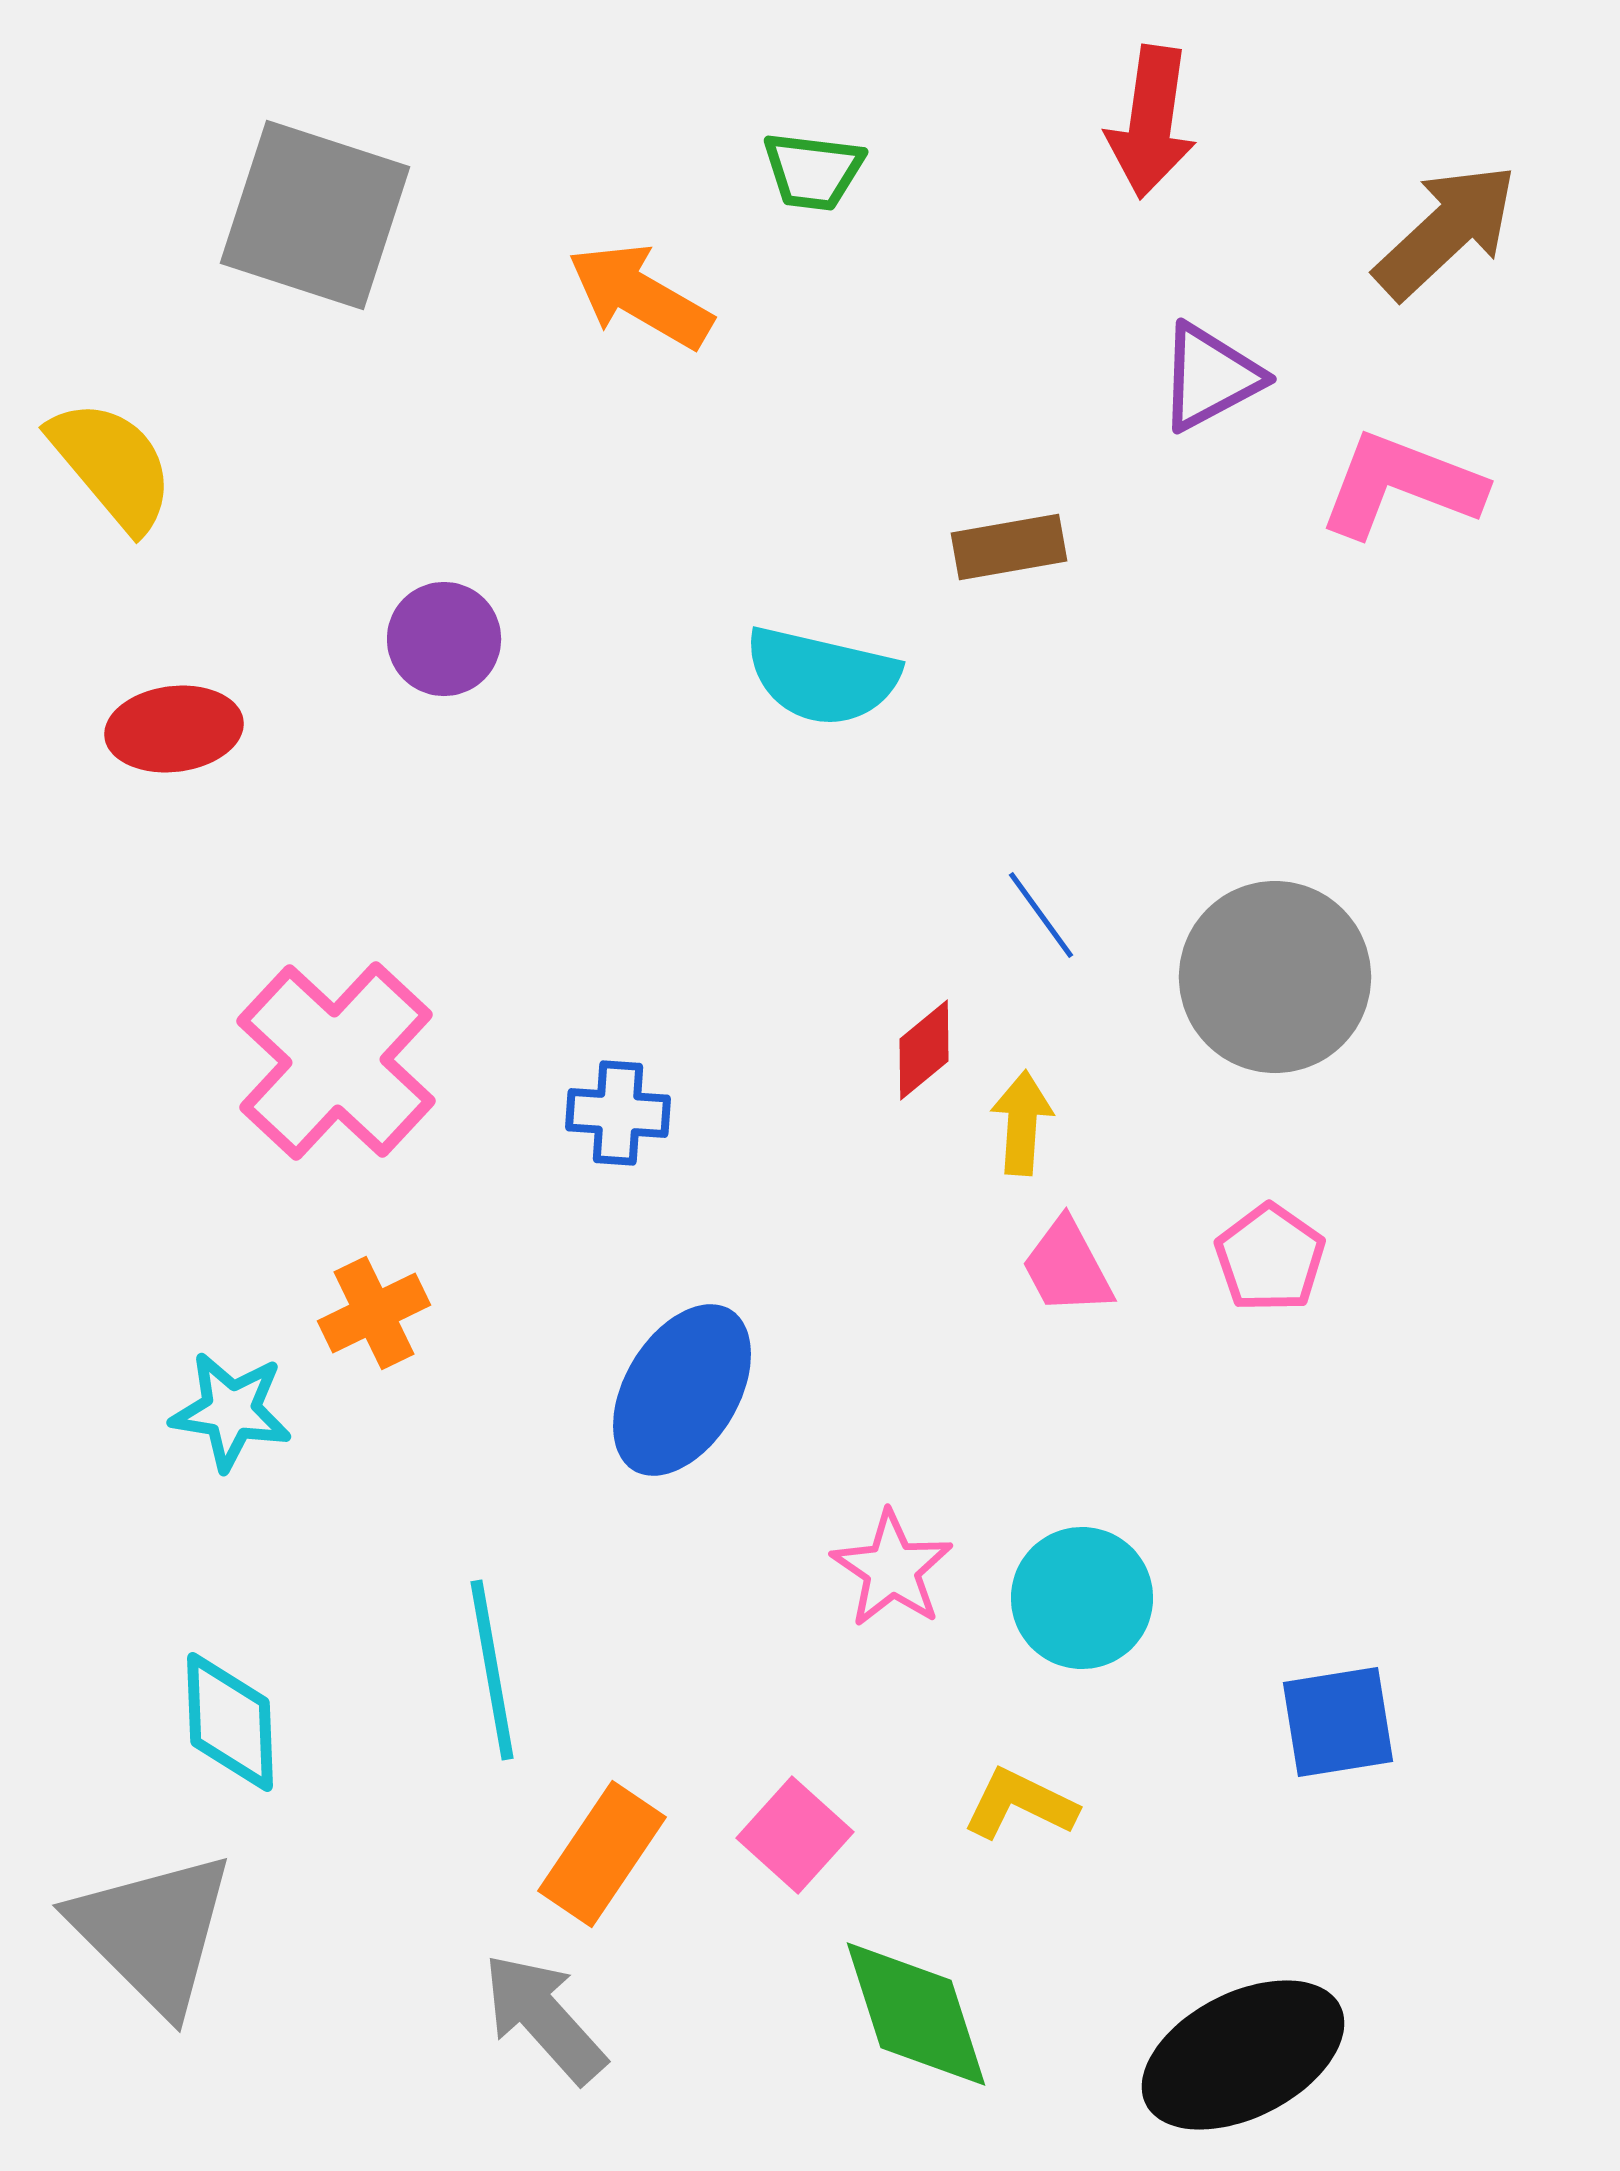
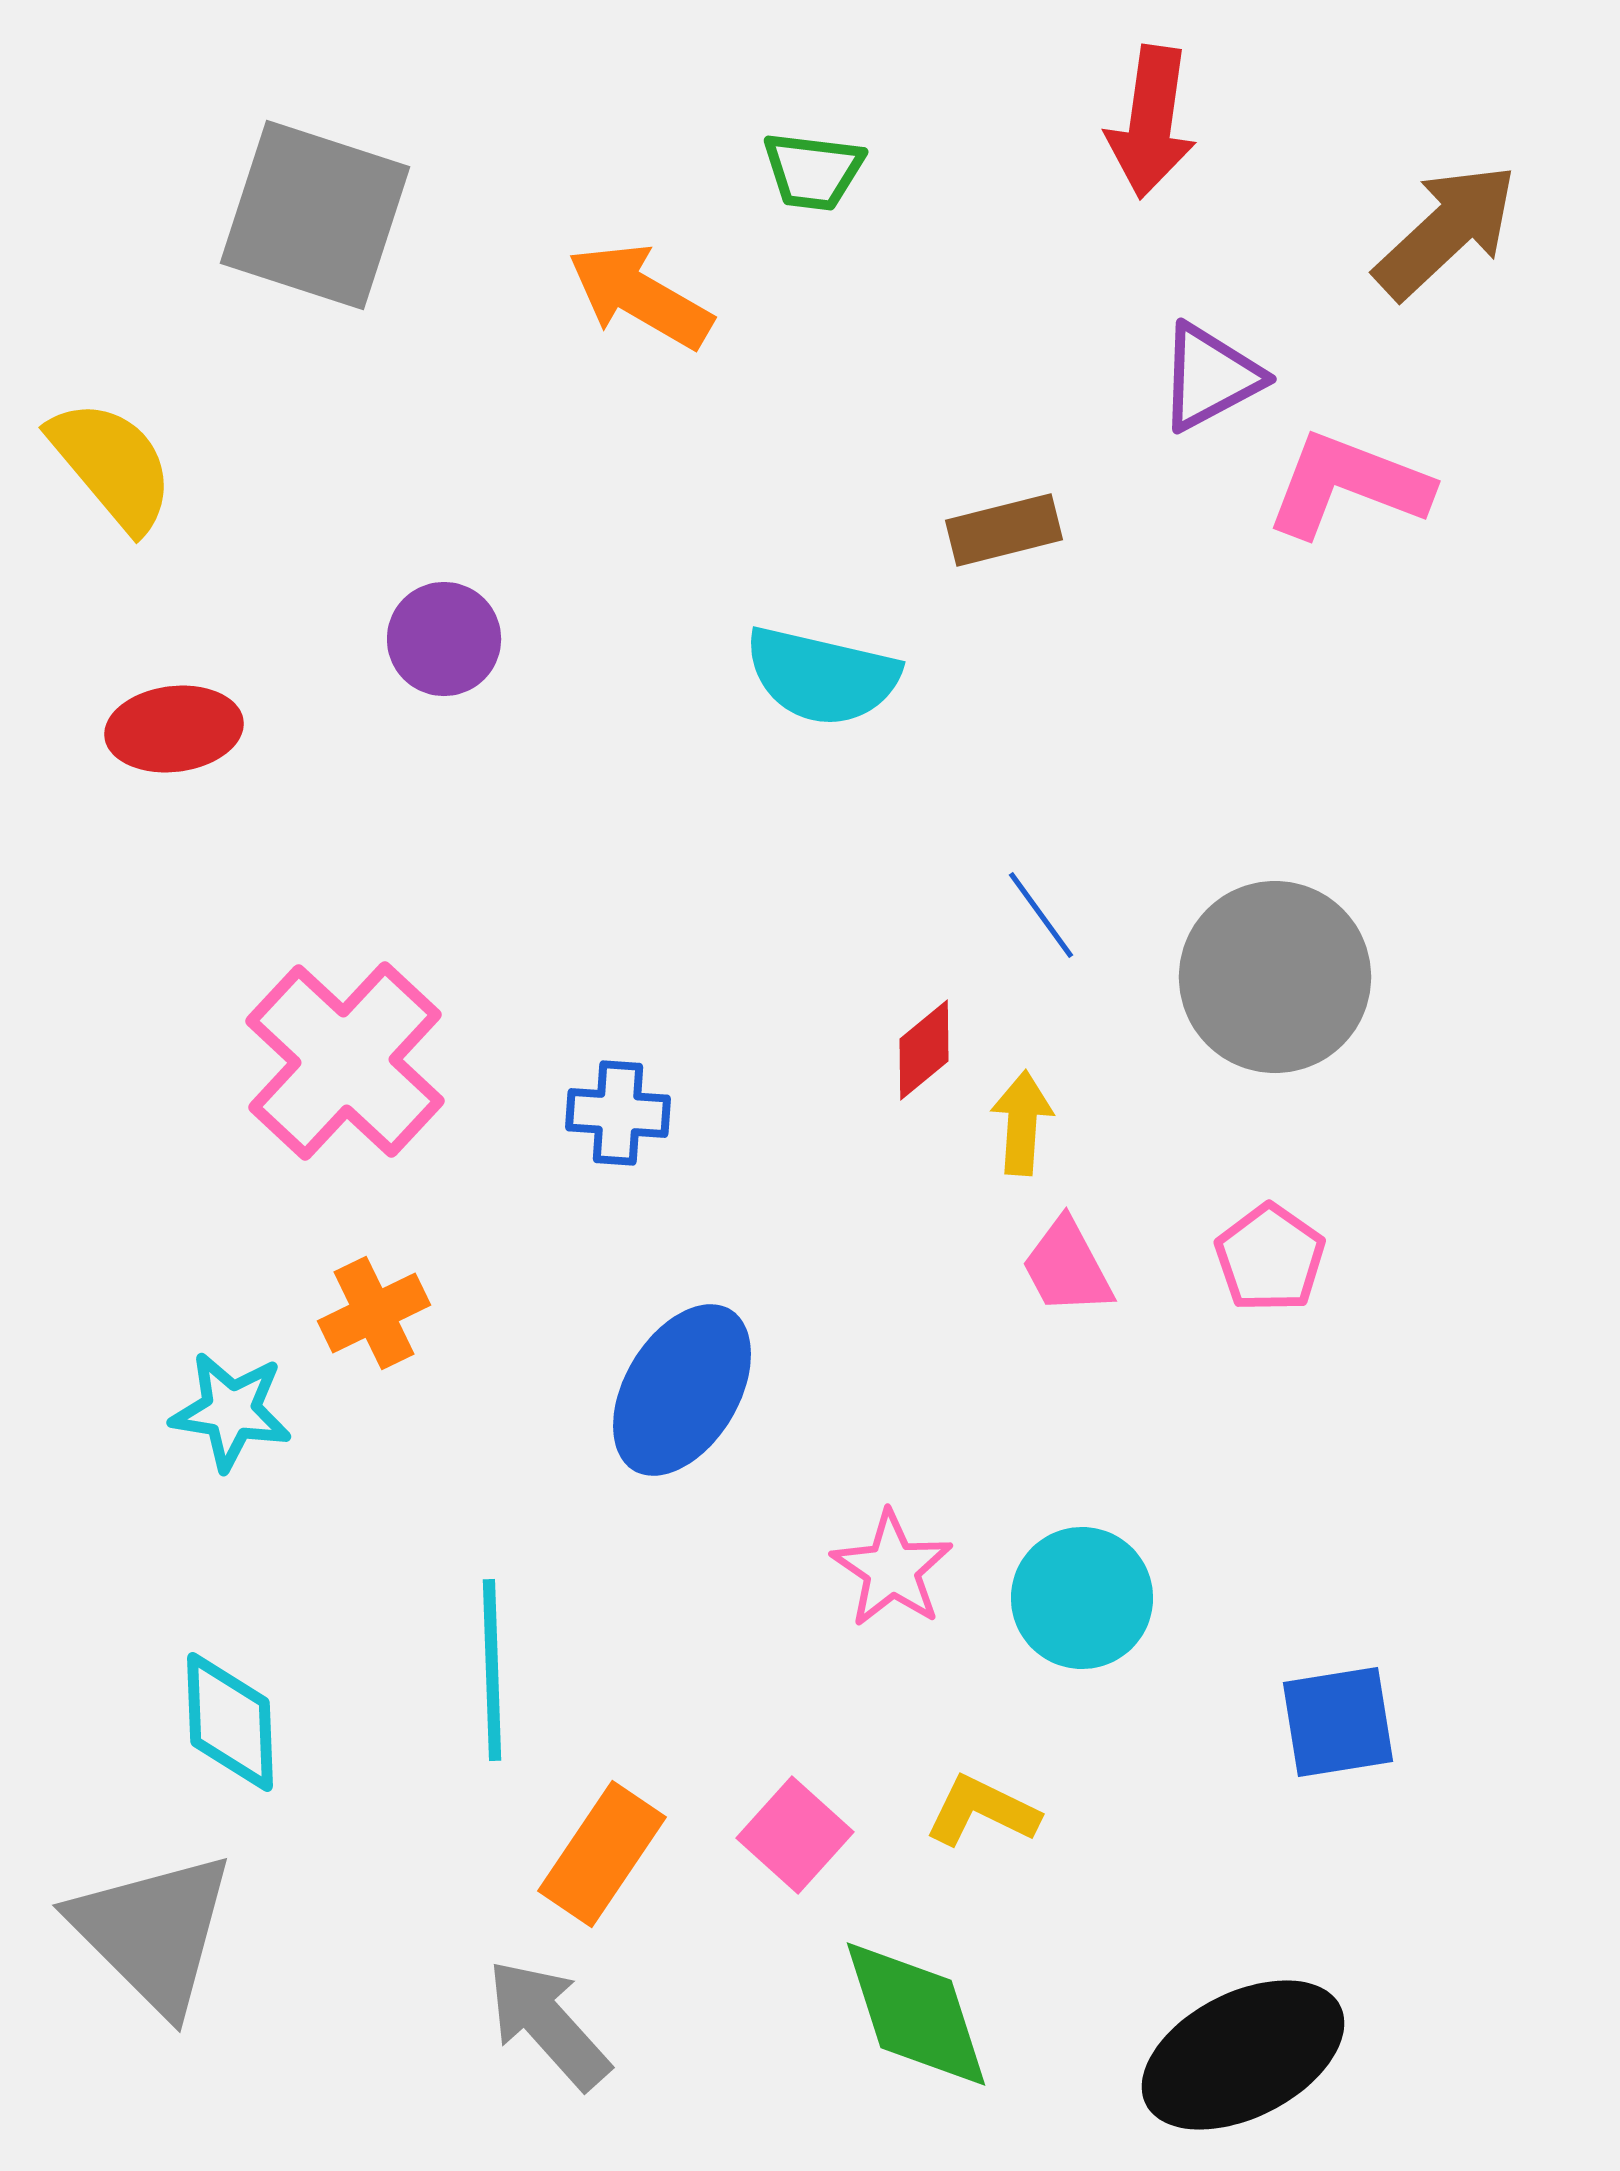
pink L-shape: moved 53 px left
brown rectangle: moved 5 px left, 17 px up; rotated 4 degrees counterclockwise
pink cross: moved 9 px right
cyan line: rotated 8 degrees clockwise
yellow L-shape: moved 38 px left, 7 px down
gray arrow: moved 4 px right, 6 px down
